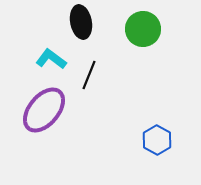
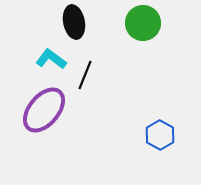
black ellipse: moved 7 px left
green circle: moved 6 px up
black line: moved 4 px left
blue hexagon: moved 3 px right, 5 px up
